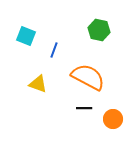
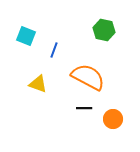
green hexagon: moved 5 px right
